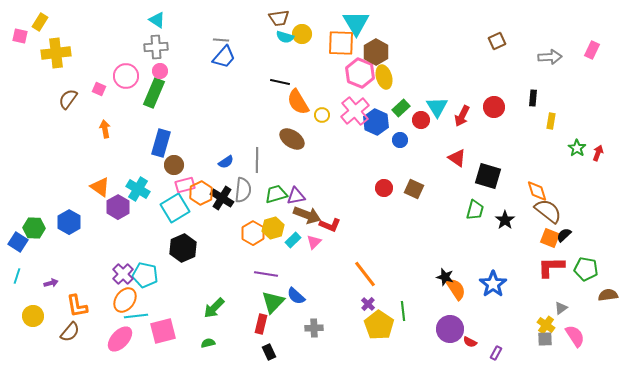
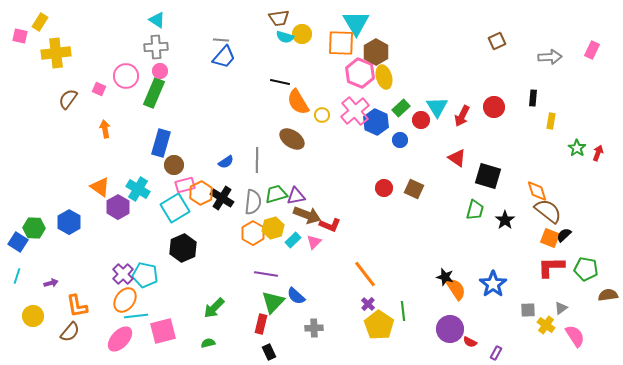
gray semicircle at (243, 190): moved 10 px right, 12 px down
gray square at (545, 339): moved 17 px left, 29 px up
